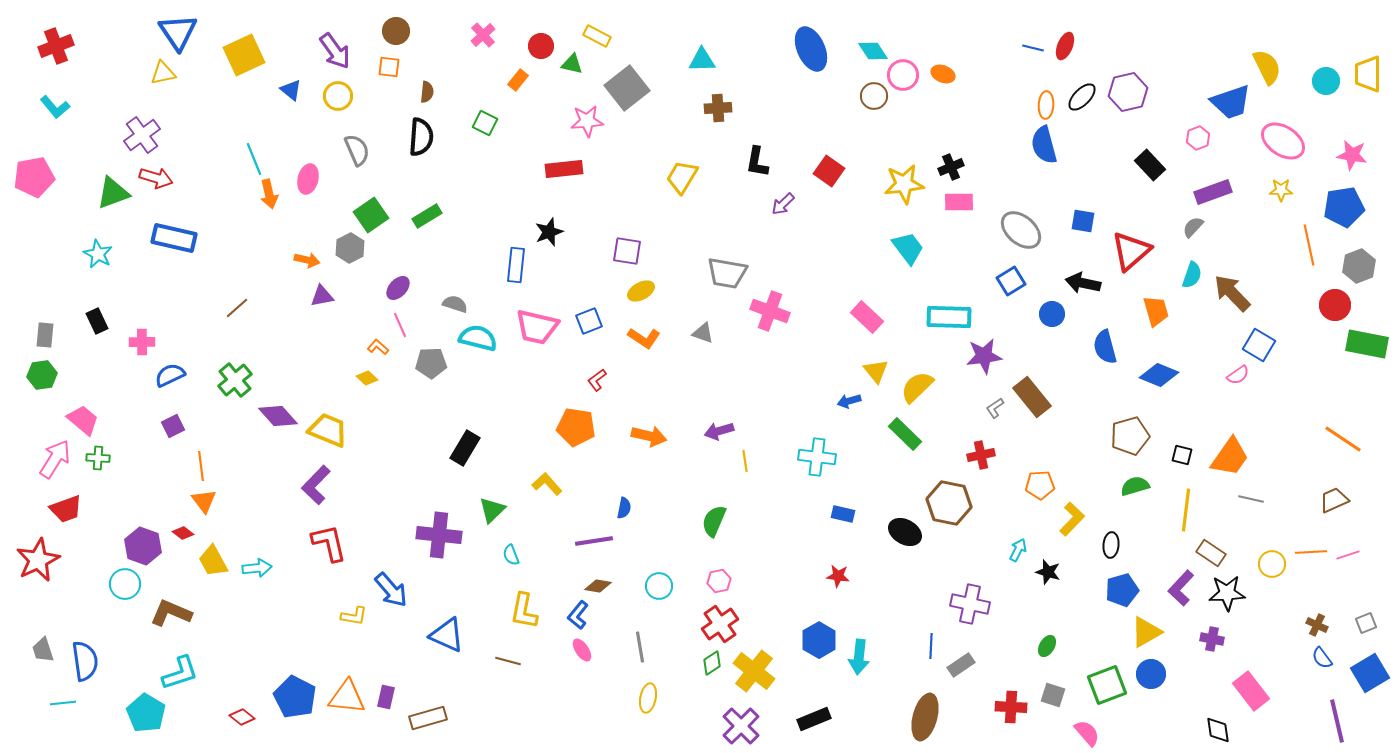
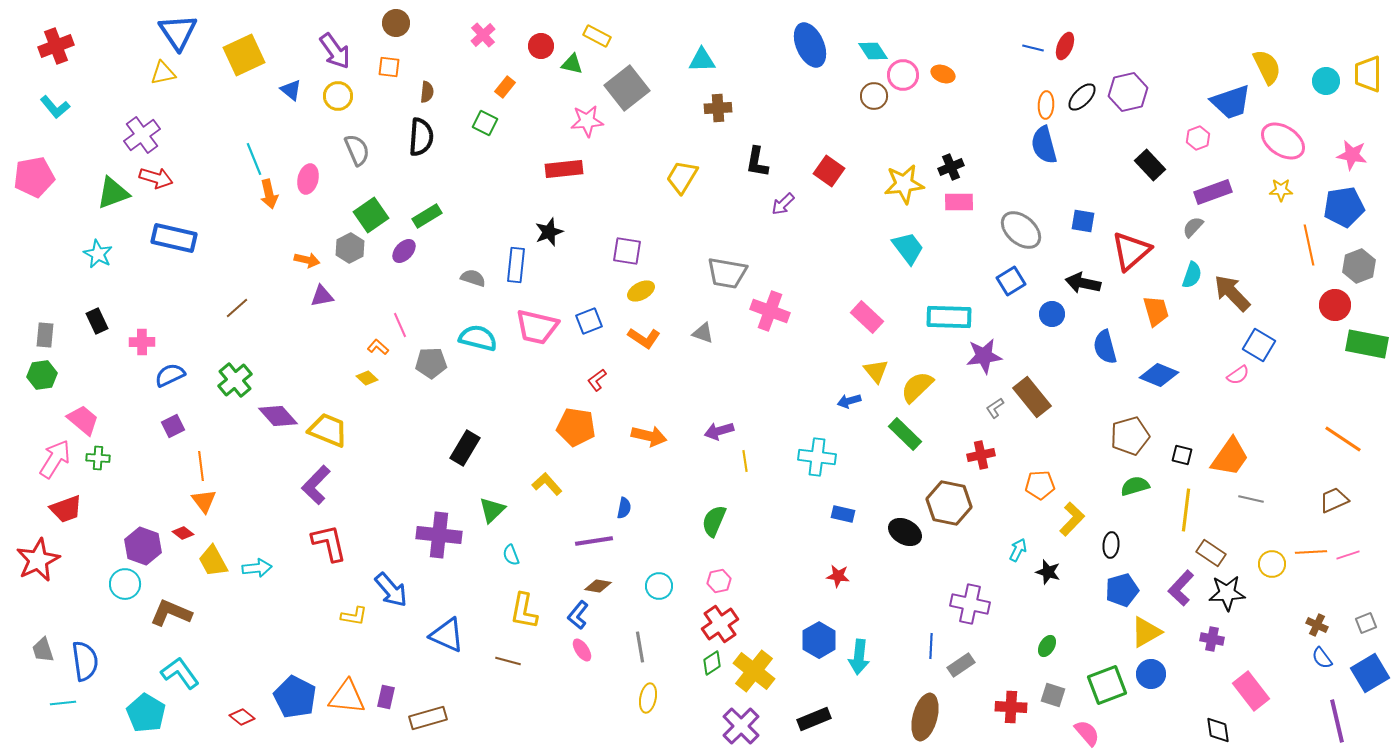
brown circle at (396, 31): moved 8 px up
blue ellipse at (811, 49): moved 1 px left, 4 px up
orange rectangle at (518, 80): moved 13 px left, 7 px down
purple ellipse at (398, 288): moved 6 px right, 37 px up
gray semicircle at (455, 304): moved 18 px right, 26 px up
cyan L-shape at (180, 673): rotated 108 degrees counterclockwise
